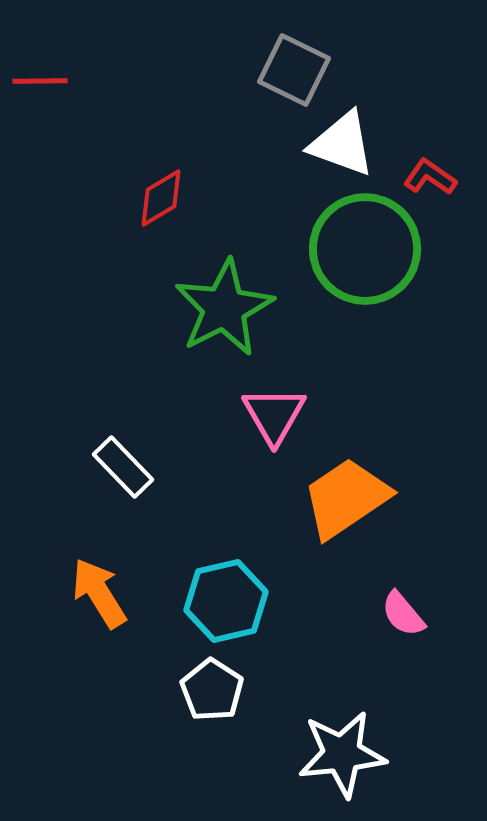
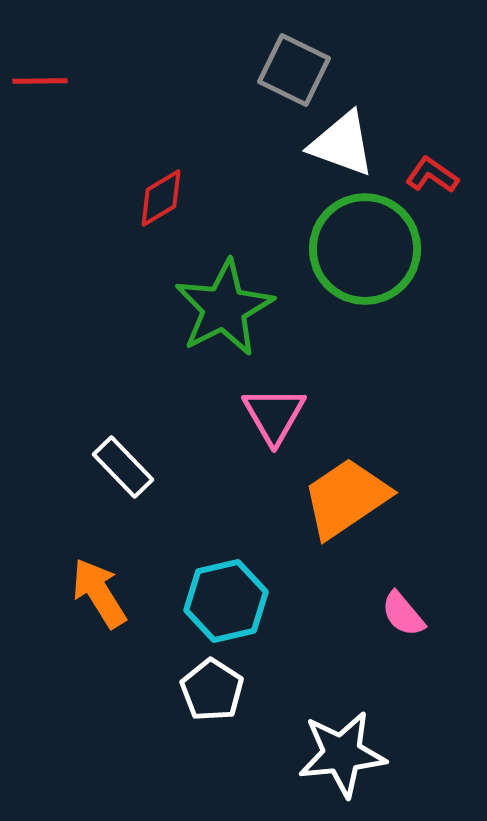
red L-shape: moved 2 px right, 2 px up
